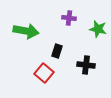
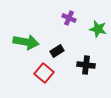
purple cross: rotated 16 degrees clockwise
green arrow: moved 11 px down
black rectangle: rotated 40 degrees clockwise
